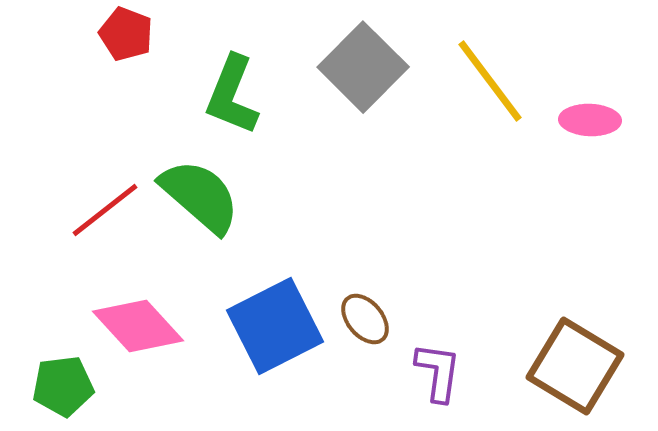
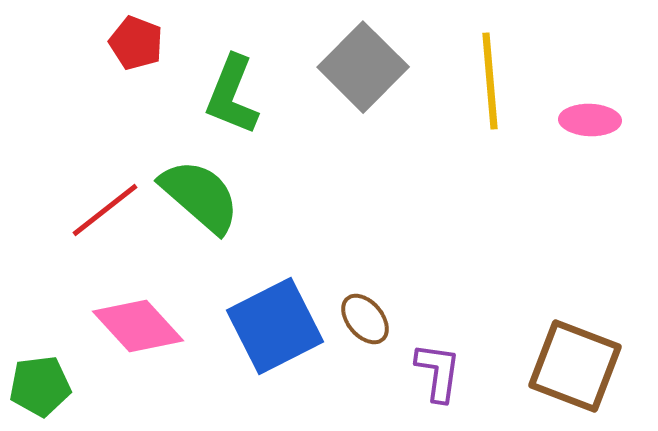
red pentagon: moved 10 px right, 9 px down
yellow line: rotated 32 degrees clockwise
brown square: rotated 10 degrees counterclockwise
green pentagon: moved 23 px left
